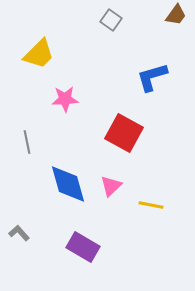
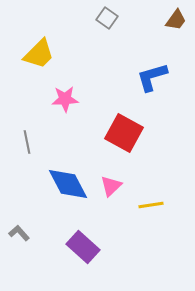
brown trapezoid: moved 5 px down
gray square: moved 4 px left, 2 px up
blue diamond: rotated 12 degrees counterclockwise
yellow line: rotated 20 degrees counterclockwise
purple rectangle: rotated 12 degrees clockwise
